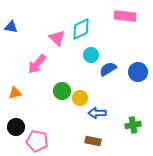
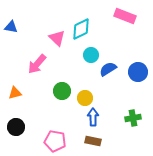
pink rectangle: rotated 15 degrees clockwise
yellow circle: moved 5 px right
blue arrow: moved 4 px left, 4 px down; rotated 90 degrees clockwise
green cross: moved 7 px up
pink pentagon: moved 18 px right
